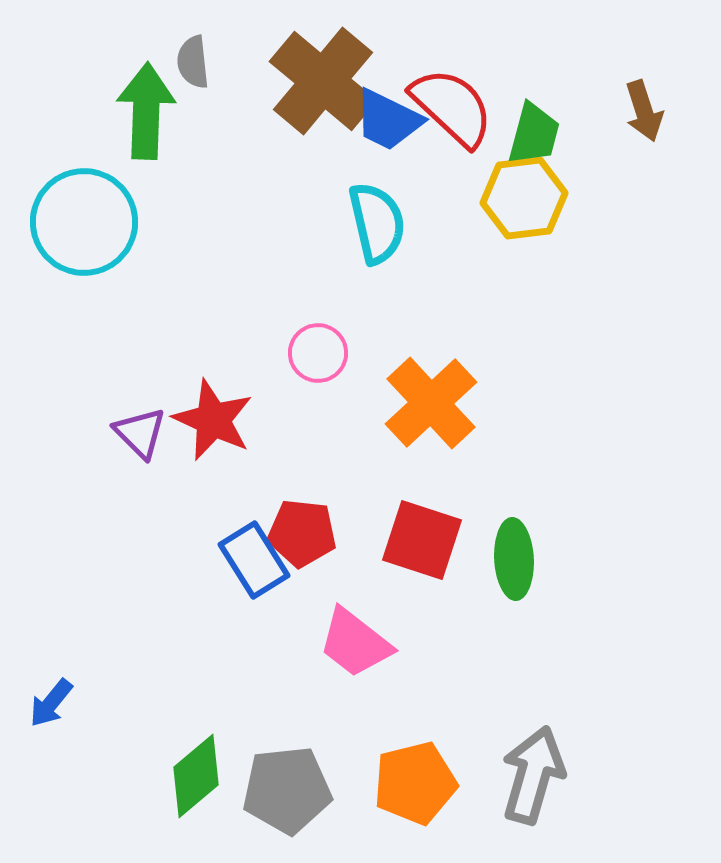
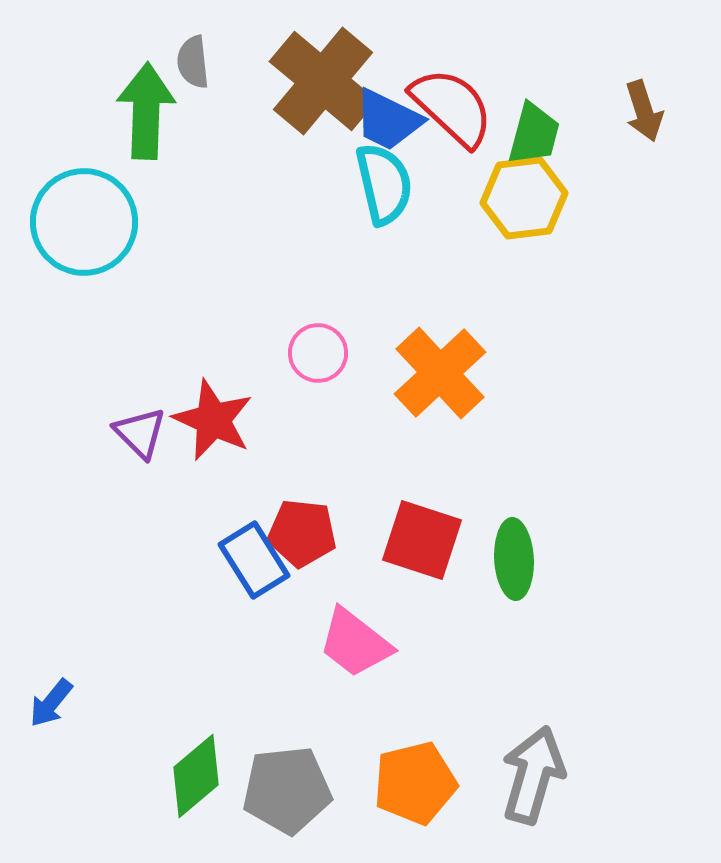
cyan semicircle: moved 7 px right, 39 px up
orange cross: moved 9 px right, 30 px up
